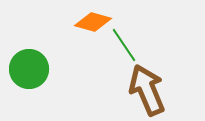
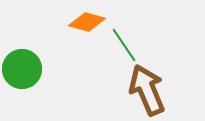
orange diamond: moved 6 px left
green circle: moved 7 px left
